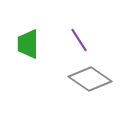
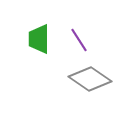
green trapezoid: moved 11 px right, 5 px up
